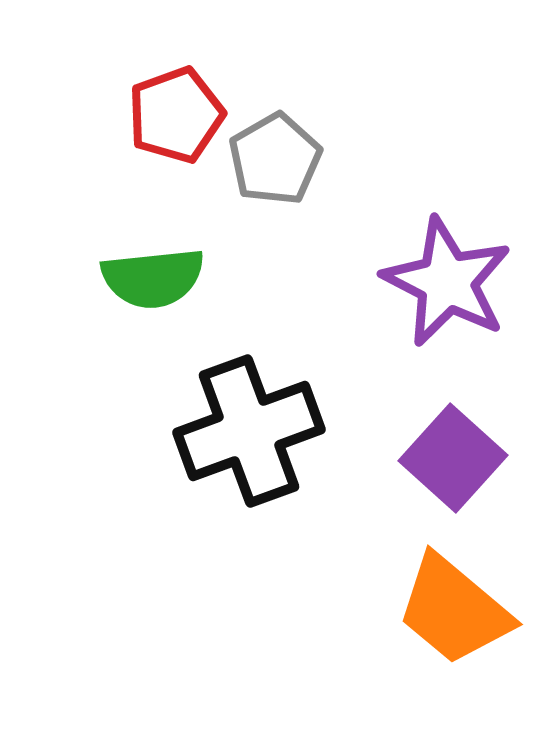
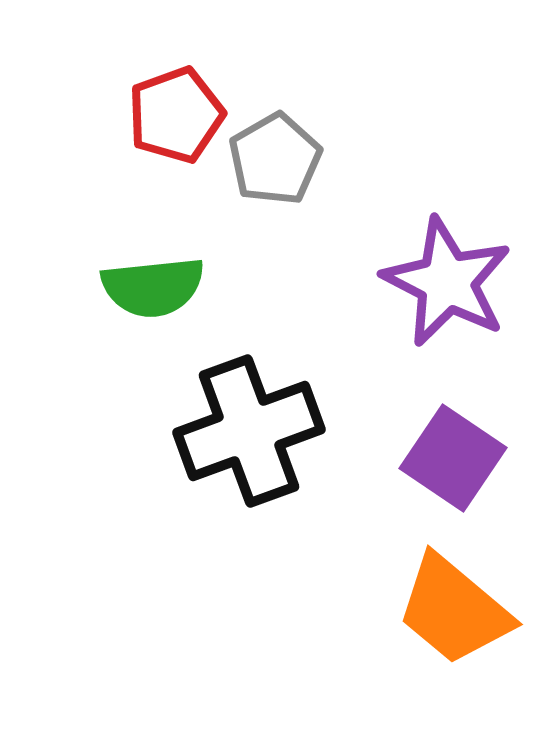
green semicircle: moved 9 px down
purple square: rotated 8 degrees counterclockwise
